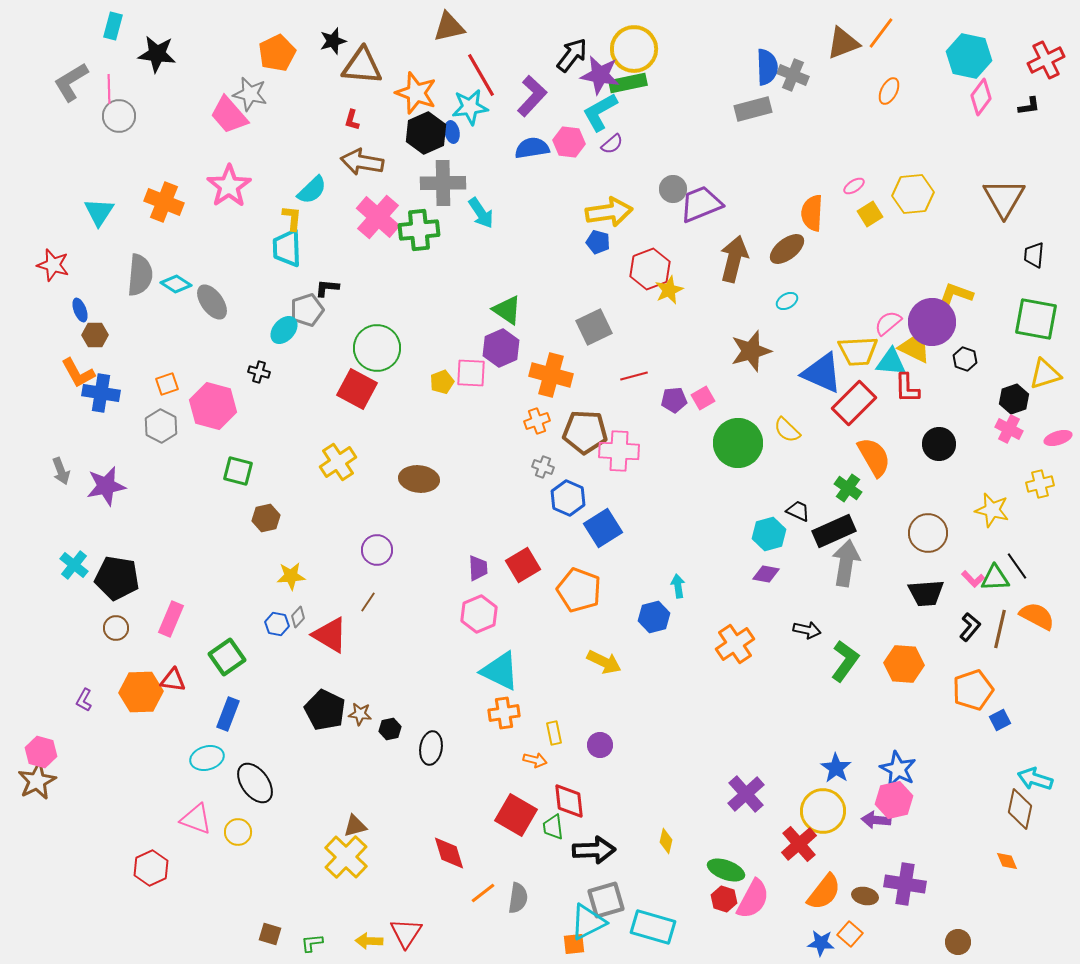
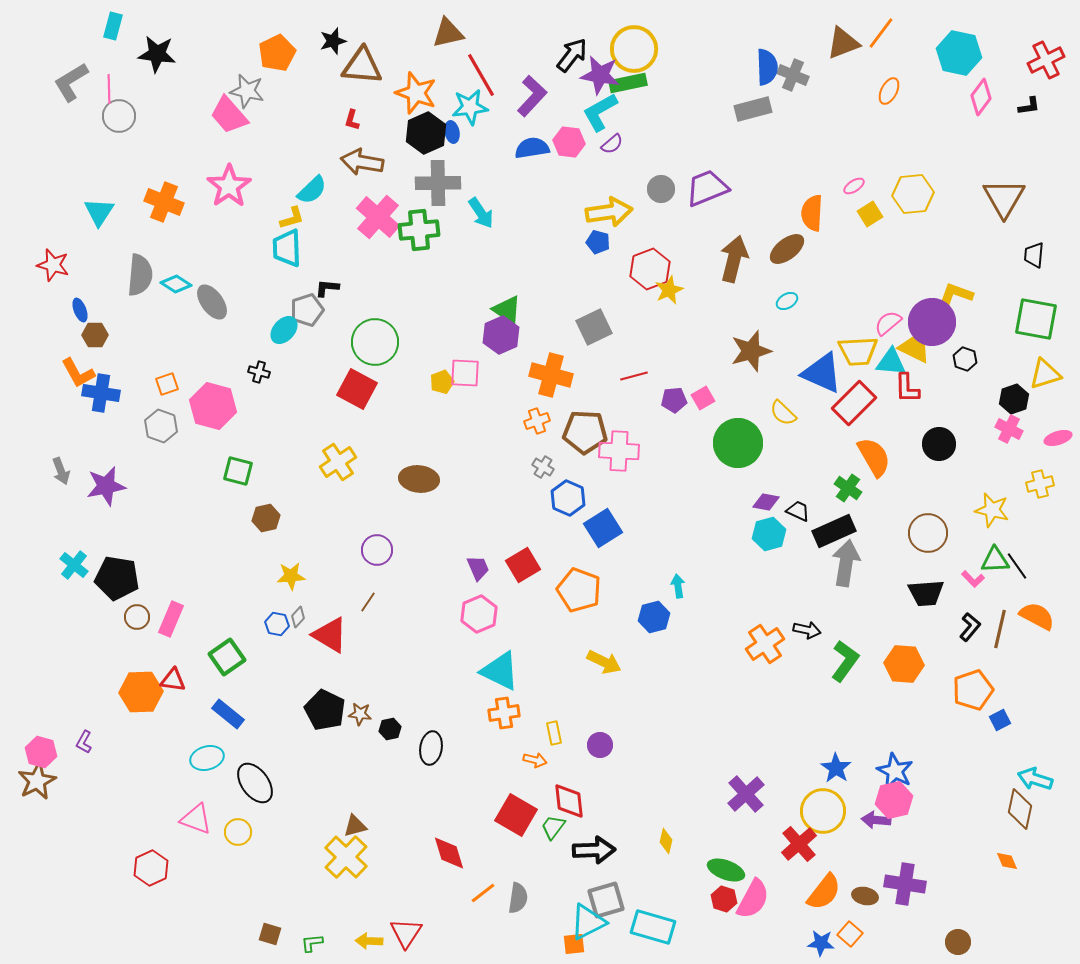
brown triangle at (449, 27): moved 1 px left, 6 px down
cyan hexagon at (969, 56): moved 10 px left, 3 px up
gray star at (250, 94): moved 3 px left, 3 px up
gray cross at (443, 183): moved 5 px left
gray circle at (673, 189): moved 12 px left
purple trapezoid at (701, 204): moved 6 px right, 16 px up
yellow L-shape at (292, 218): rotated 68 degrees clockwise
green circle at (377, 348): moved 2 px left, 6 px up
purple hexagon at (501, 348): moved 13 px up
pink square at (471, 373): moved 6 px left
gray hexagon at (161, 426): rotated 8 degrees counterclockwise
yellow semicircle at (787, 430): moved 4 px left, 17 px up
gray cross at (543, 467): rotated 10 degrees clockwise
purple trapezoid at (478, 568): rotated 20 degrees counterclockwise
purple diamond at (766, 574): moved 72 px up
green triangle at (995, 578): moved 18 px up
brown circle at (116, 628): moved 21 px right, 11 px up
orange cross at (735, 644): moved 30 px right
purple L-shape at (84, 700): moved 42 px down
blue rectangle at (228, 714): rotated 72 degrees counterclockwise
blue star at (898, 769): moved 3 px left, 2 px down
green trapezoid at (553, 827): rotated 44 degrees clockwise
